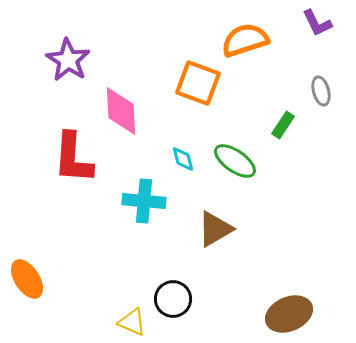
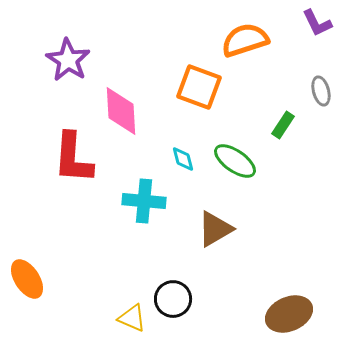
orange square: moved 1 px right, 4 px down
yellow triangle: moved 4 px up
